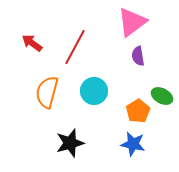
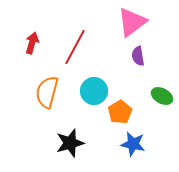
red arrow: rotated 70 degrees clockwise
orange pentagon: moved 18 px left, 1 px down
